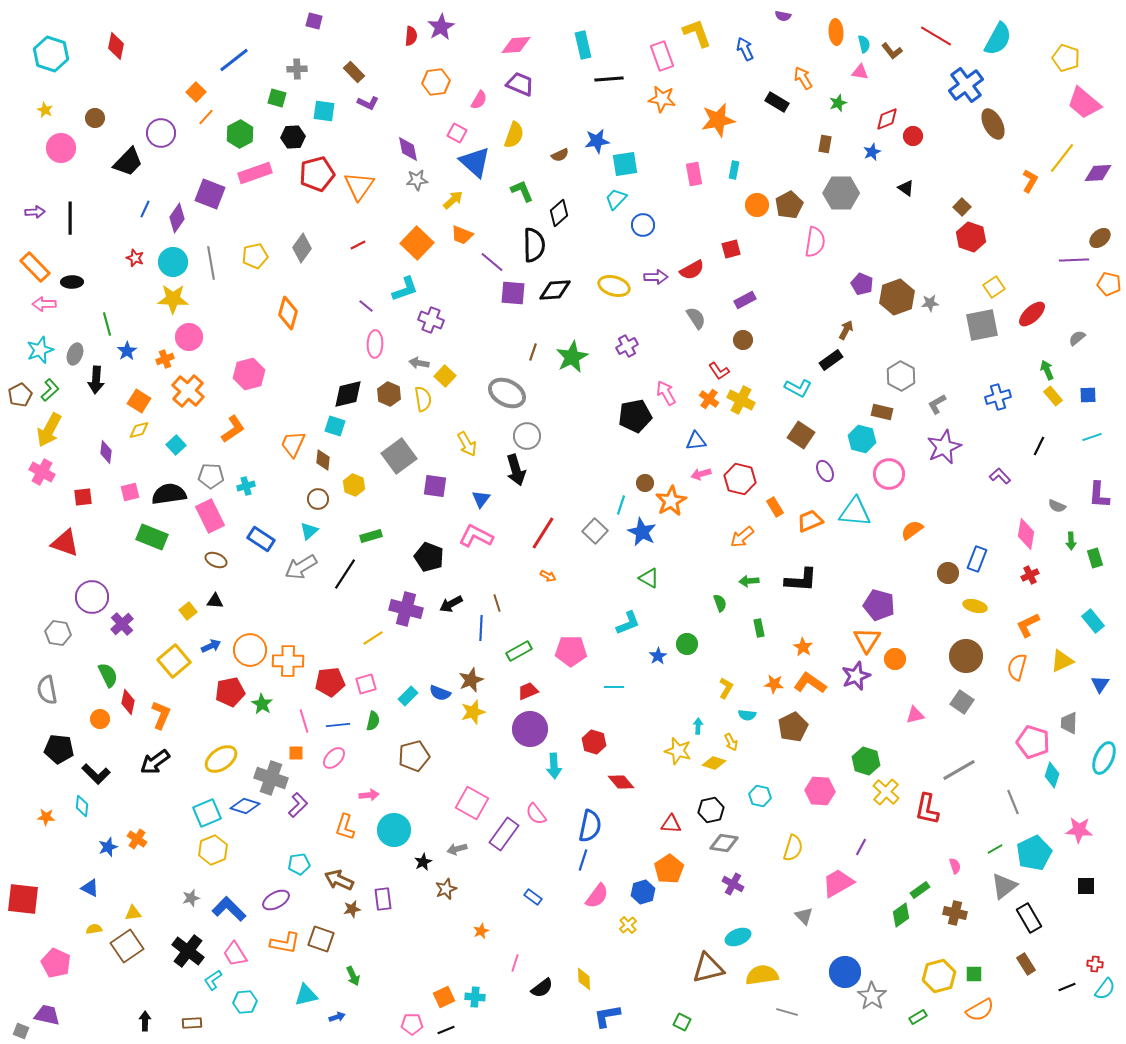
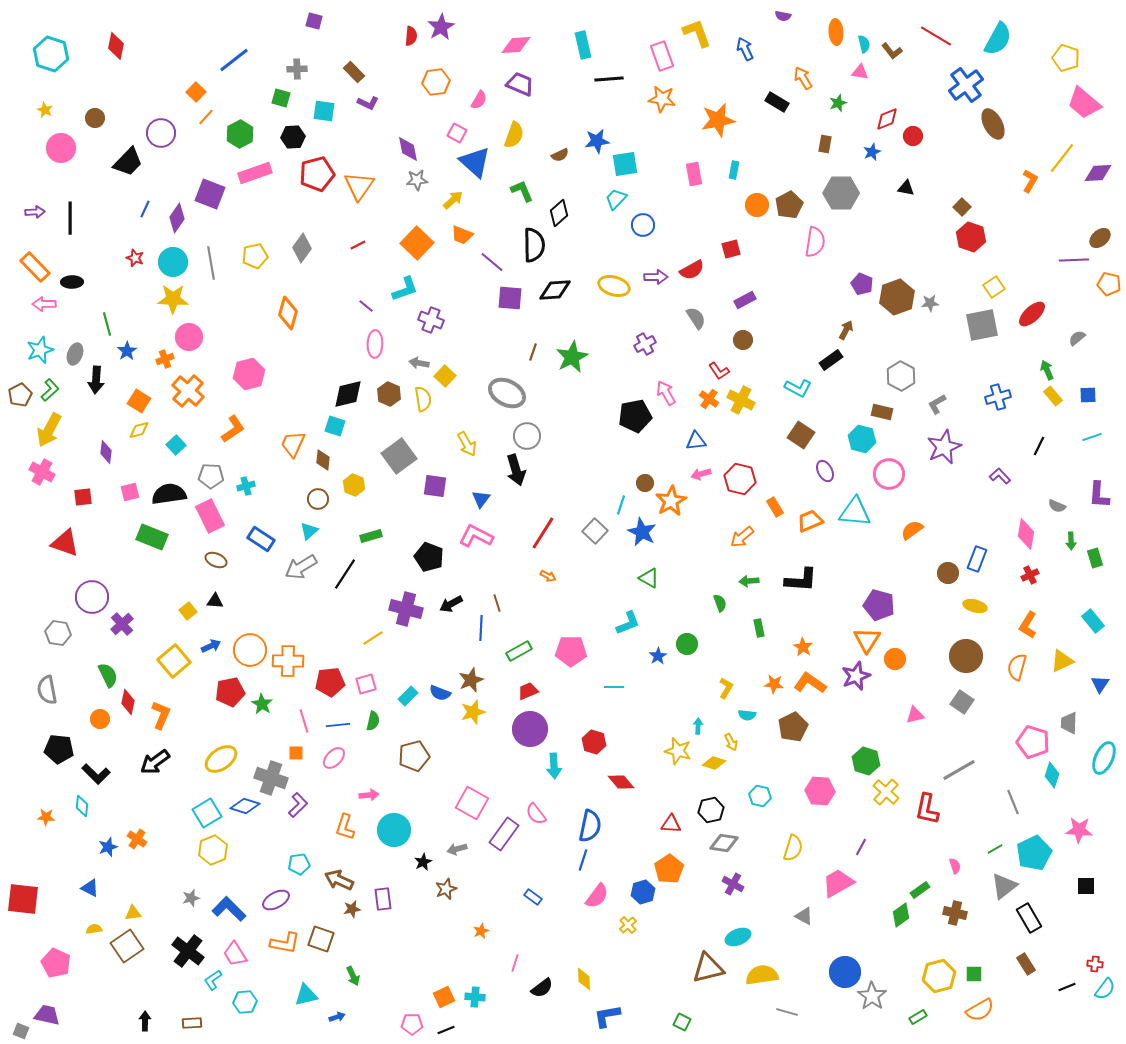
green square at (277, 98): moved 4 px right
black triangle at (906, 188): rotated 24 degrees counterclockwise
purple square at (513, 293): moved 3 px left, 5 px down
purple cross at (627, 346): moved 18 px right, 2 px up
orange L-shape at (1028, 625): rotated 32 degrees counterclockwise
cyan square at (207, 813): rotated 8 degrees counterclockwise
gray triangle at (804, 916): rotated 18 degrees counterclockwise
